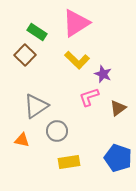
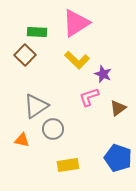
green rectangle: rotated 30 degrees counterclockwise
gray circle: moved 4 px left, 2 px up
yellow rectangle: moved 1 px left, 3 px down
